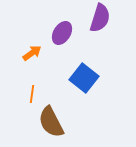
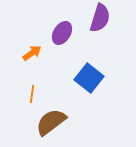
blue square: moved 5 px right
brown semicircle: rotated 80 degrees clockwise
